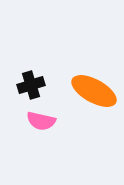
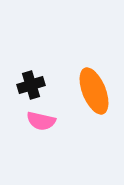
orange ellipse: rotated 39 degrees clockwise
